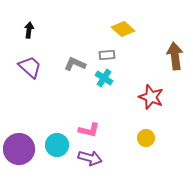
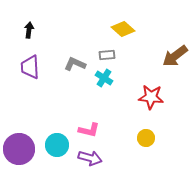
brown arrow: rotated 120 degrees counterclockwise
purple trapezoid: rotated 135 degrees counterclockwise
red star: rotated 15 degrees counterclockwise
